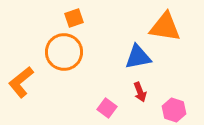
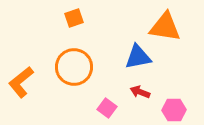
orange circle: moved 10 px right, 15 px down
red arrow: rotated 132 degrees clockwise
pink hexagon: rotated 20 degrees counterclockwise
